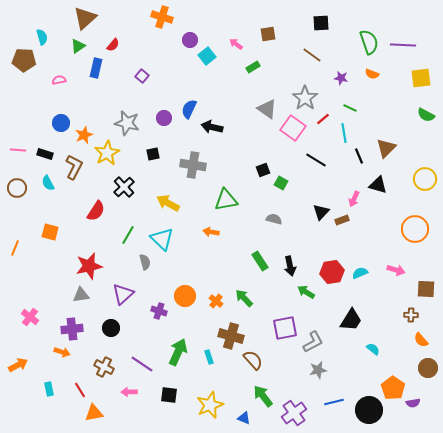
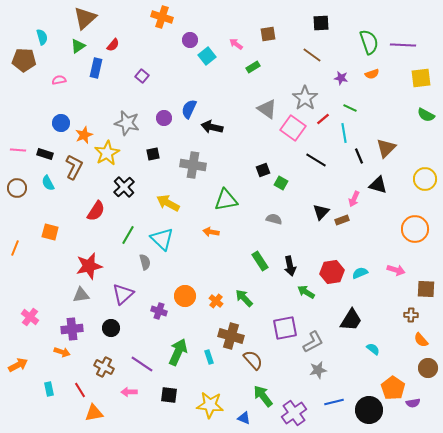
orange semicircle at (372, 74): rotated 40 degrees counterclockwise
yellow star at (210, 405): rotated 28 degrees clockwise
